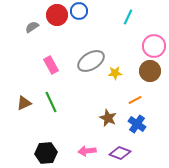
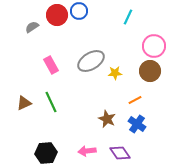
brown star: moved 1 px left, 1 px down
purple diamond: rotated 35 degrees clockwise
